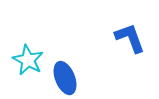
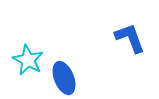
blue ellipse: moved 1 px left
